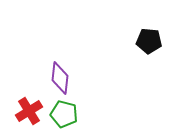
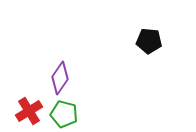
purple diamond: rotated 28 degrees clockwise
